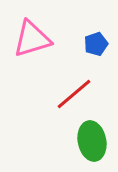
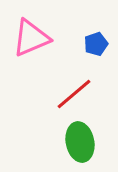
pink triangle: moved 1 px left, 1 px up; rotated 6 degrees counterclockwise
green ellipse: moved 12 px left, 1 px down
